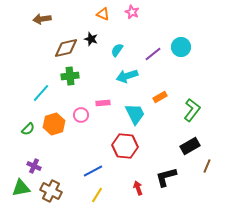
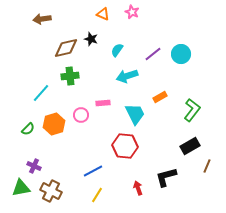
cyan circle: moved 7 px down
